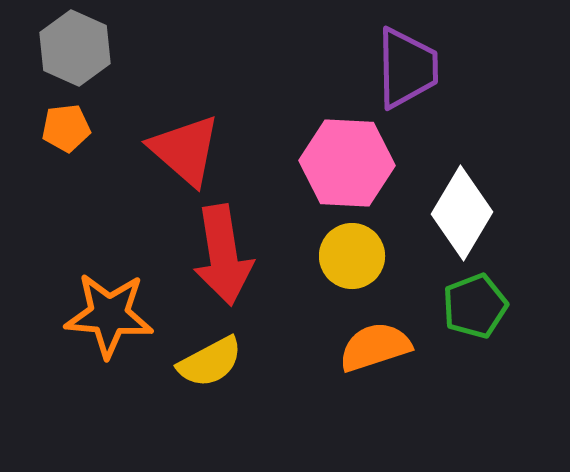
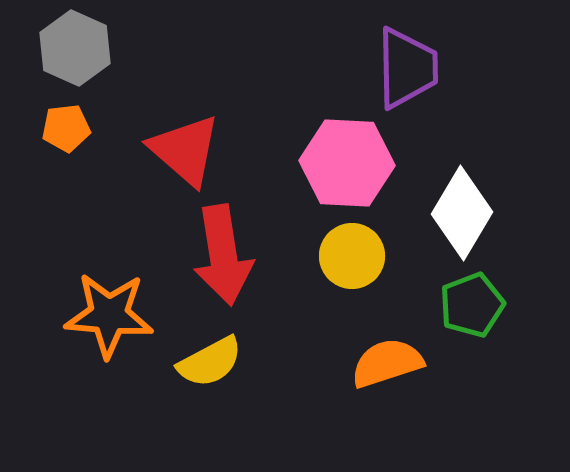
green pentagon: moved 3 px left, 1 px up
orange semicircle: moved 12 px right, 16 px down
